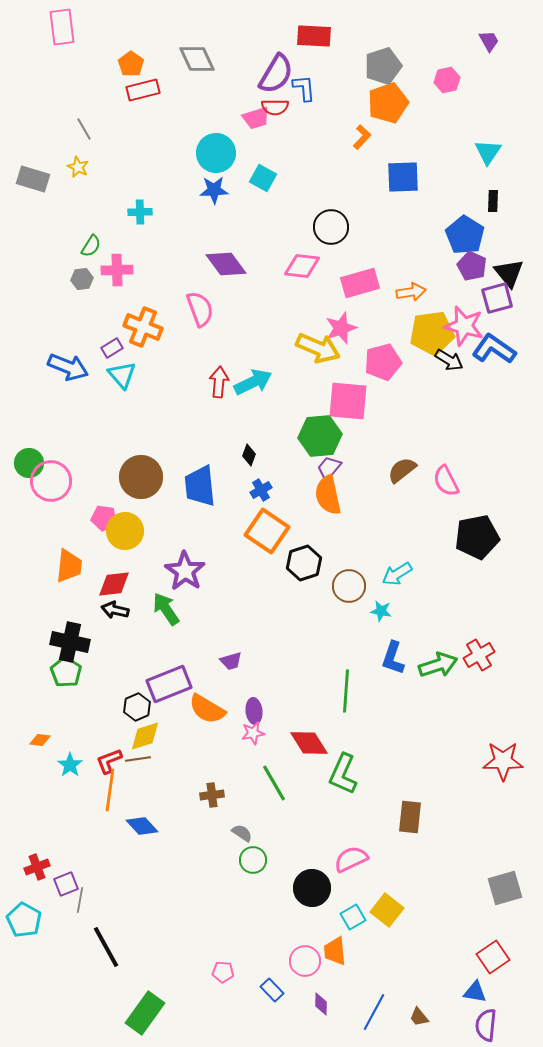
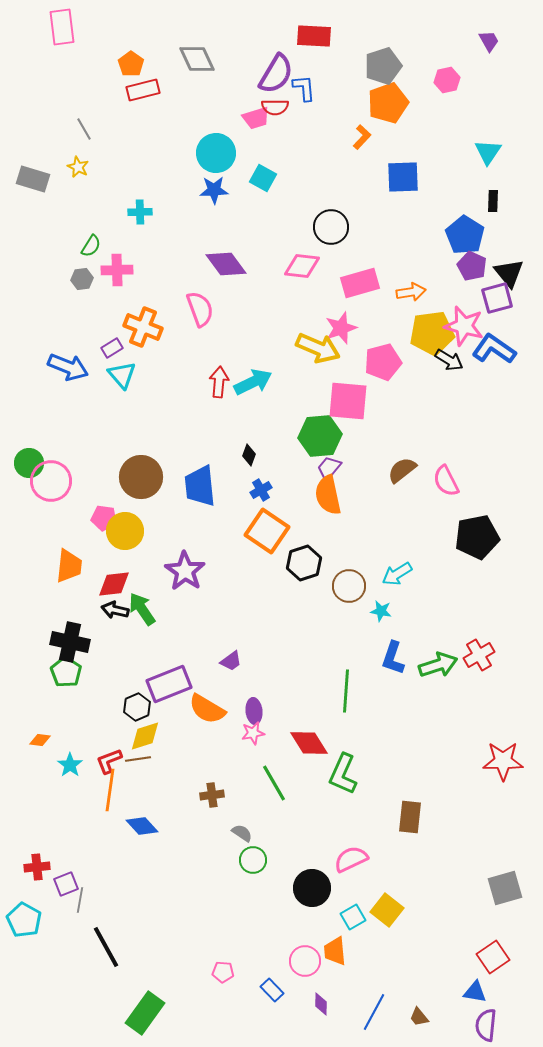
green arrow at (166, 609): moved 24 px left
purple trapezoid at (231, 661): rotated 20 degrees counterclockwise
red cross at (37, 867): rotated 15 degrees clockwise
